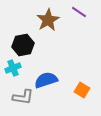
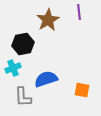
purple line: rotated 49 degrees clockwise
black hexagon: moved 1 px up
blue semicircle: moved 1 px up
orange square: rotated 21 degrees counterclockwise
gray L-shape: rotated 80 degrees clockwise
